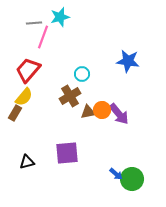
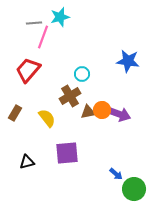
yellow semicircle: moved 23 px right, 21 px down; rotated 78 degrees counterclockwise
purple arrow: rotated 30 degrees counterclockwise
green circle: moved 2 px right, 10 px down
